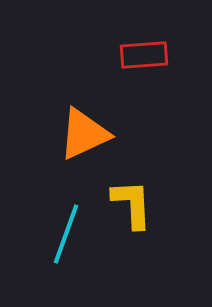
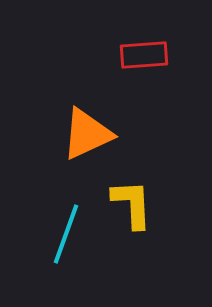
orange triangle: moved 3 px right
